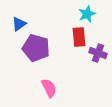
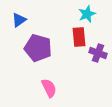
blue triangle: moved 4 px up
purple pentagon: moved 2 px right
